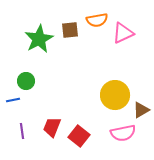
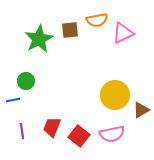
pink semicircle: moved 11 px left, 1 px down
